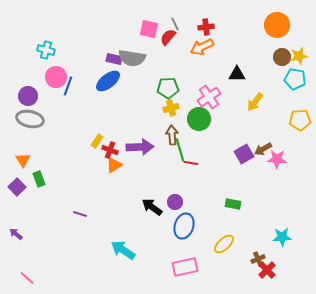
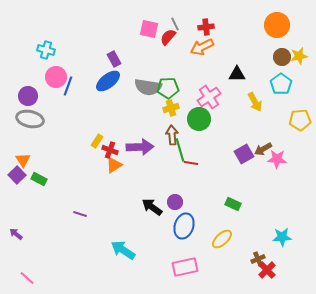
gray semicircle at (132, 58): moved 16 px right, 29 px down
purple rectangle at (114, 59): rotated 49 degrees clockwise
cyan pentagon at (295, 79): moved 14 px left, 5 px down; rotated 25 degrees clockwise
yellow arrow at (255, 102): rotated 66 degrees counterclockwise
green rectangle at (39, 179): rotated 42 degrees counterclockwise
purple square at (17, 187): moved 12 px up
green rectangle at (233, 204): rotated 14 degrees clockwise
yellow ellipse at (224, 244): moved 2 px left, 5 px up
